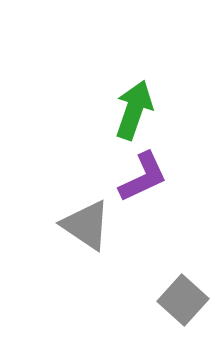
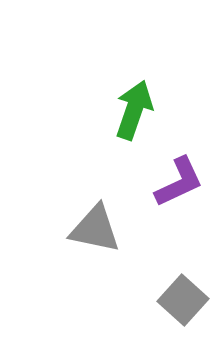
purple L-shape: moved 36 px right, 5 px down
gray triangle: moved 9 px right, 4 px down; rotated 22 degrees counterclockwise
